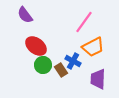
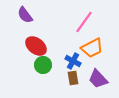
orange trapezoid: moved 1 px left, 1 px down
brown rectangle: moved 12 px right, 8 px down; rotated 24 degrees clockwise
purple trapezoid: rotated 45 degrees counterclockwise
